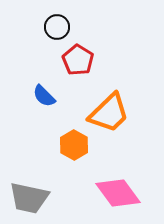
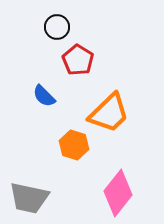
orange hexagon: rotated 12 degrees counterclockwise
pink diamond: rotated 75 degrees clockwise
